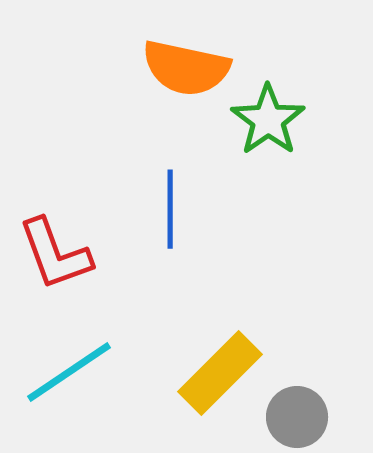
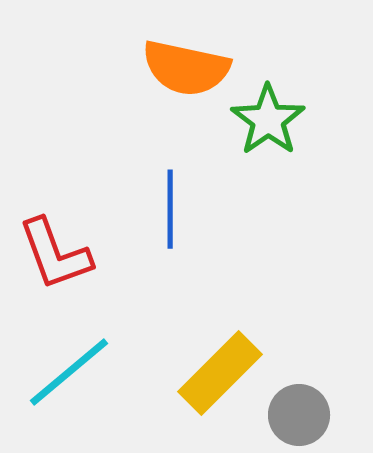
cyan line: rotated 6 degrees counterclockwise
gray circle: moved 2 px right, 2 px up
